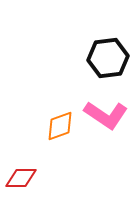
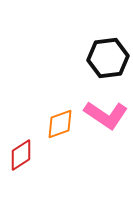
orange diamond: moved 2 px up
red diamond: moved 23 px up; rotated 32 degrees counterclockwise
